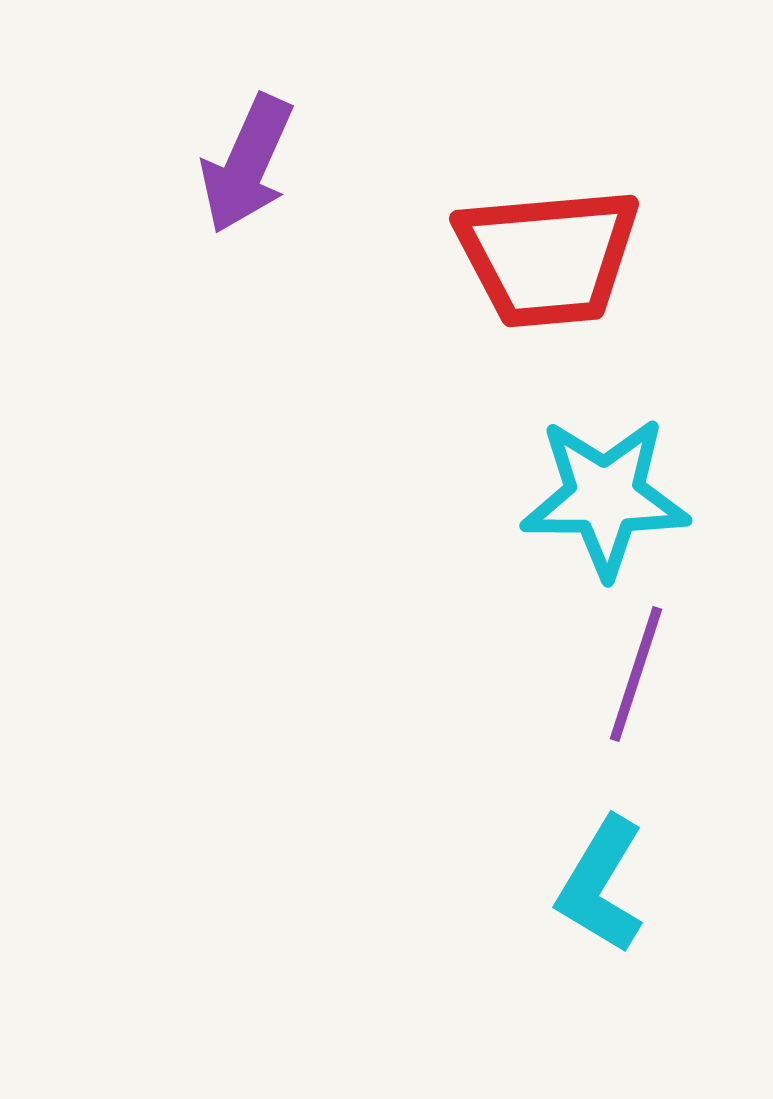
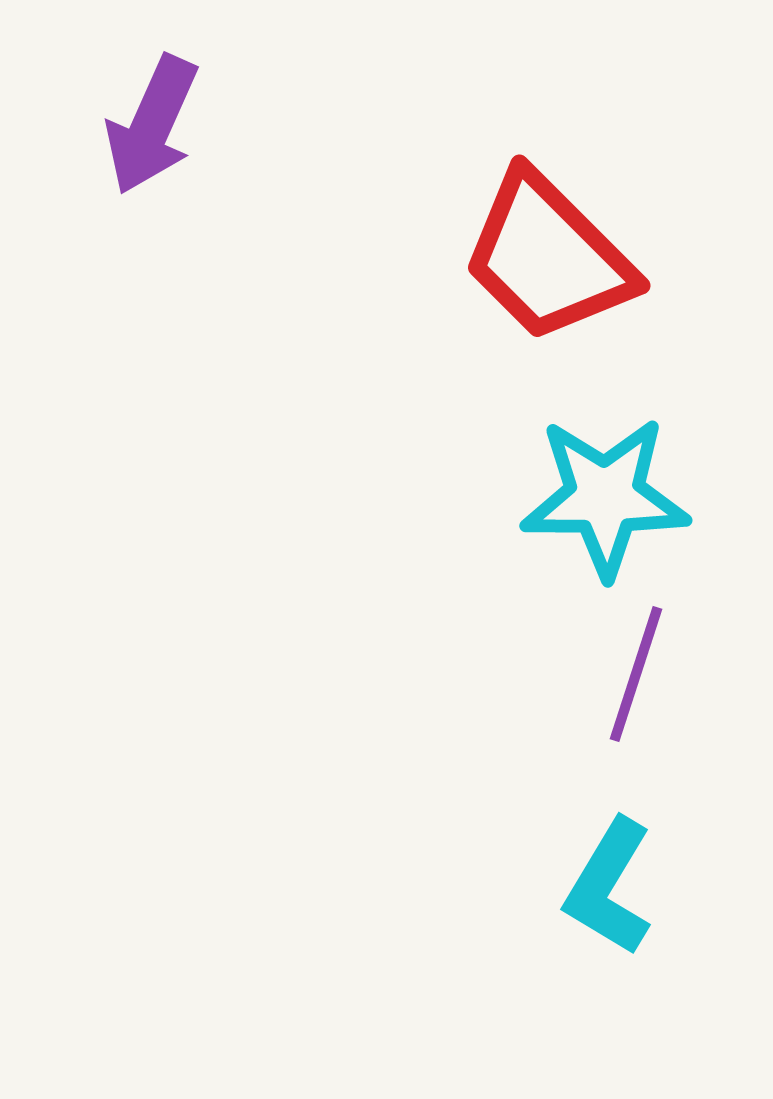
purple arrow: moved 95 px left, 39 px up
red trapezoid: rotated 50 degrees clockwise
cyan L-shape: moved 8 px right, 2 px down
